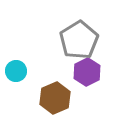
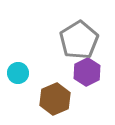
cyan circle: moved 2 px right, 2 px down
brown hexagon: moved 1 px down
